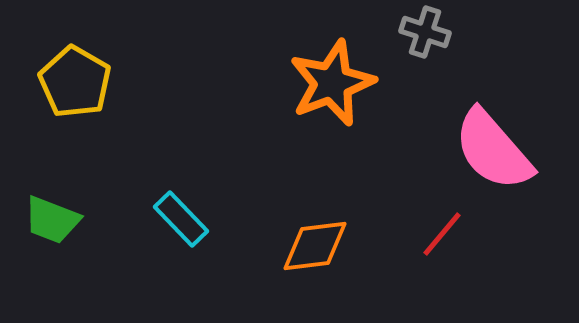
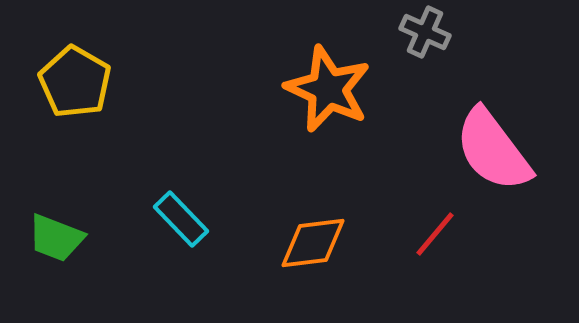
gray cross: rotated 6 degrees clockwise
orange star: moved 4 px left, 6 px down; rotated 26 degrees counterclockwise
pink semicircle: rotated 4 degrees clockwise
green trapezoid: moved 4 px right, 18 px down
red line: moved 7 px left
orange diamond: moved 2 px left, 3 px up
